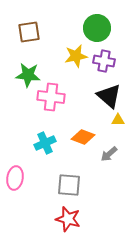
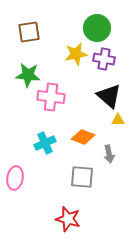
yellow star: moved 2 px up
purple cross: moved 2 px up
gray arrow: rotated 60 degrees counterclockwise
gray square: moved 13 px right, 8 px up
